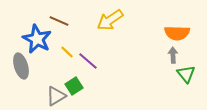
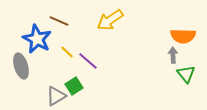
orange semicircle: moved 6 px right, 3 px down
